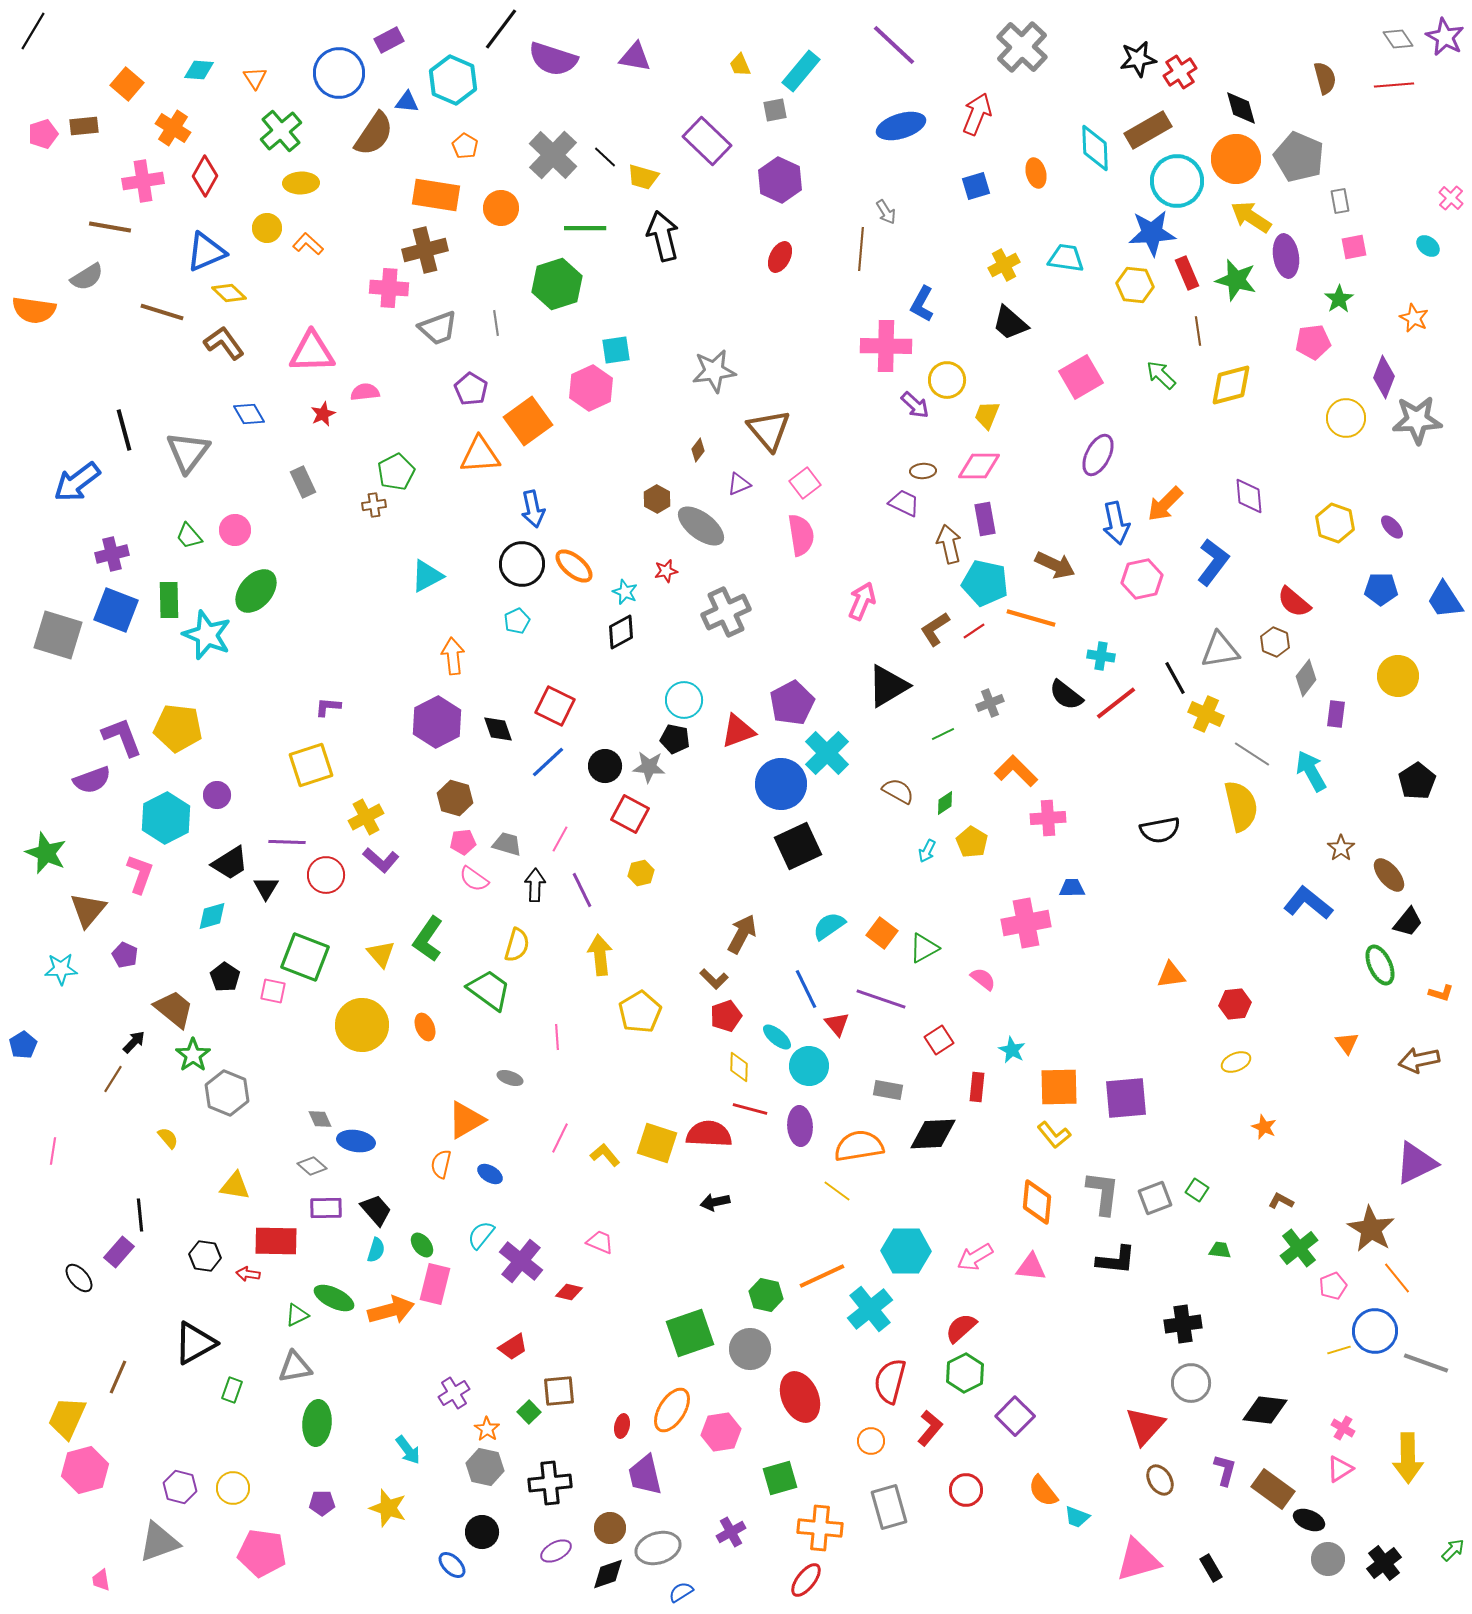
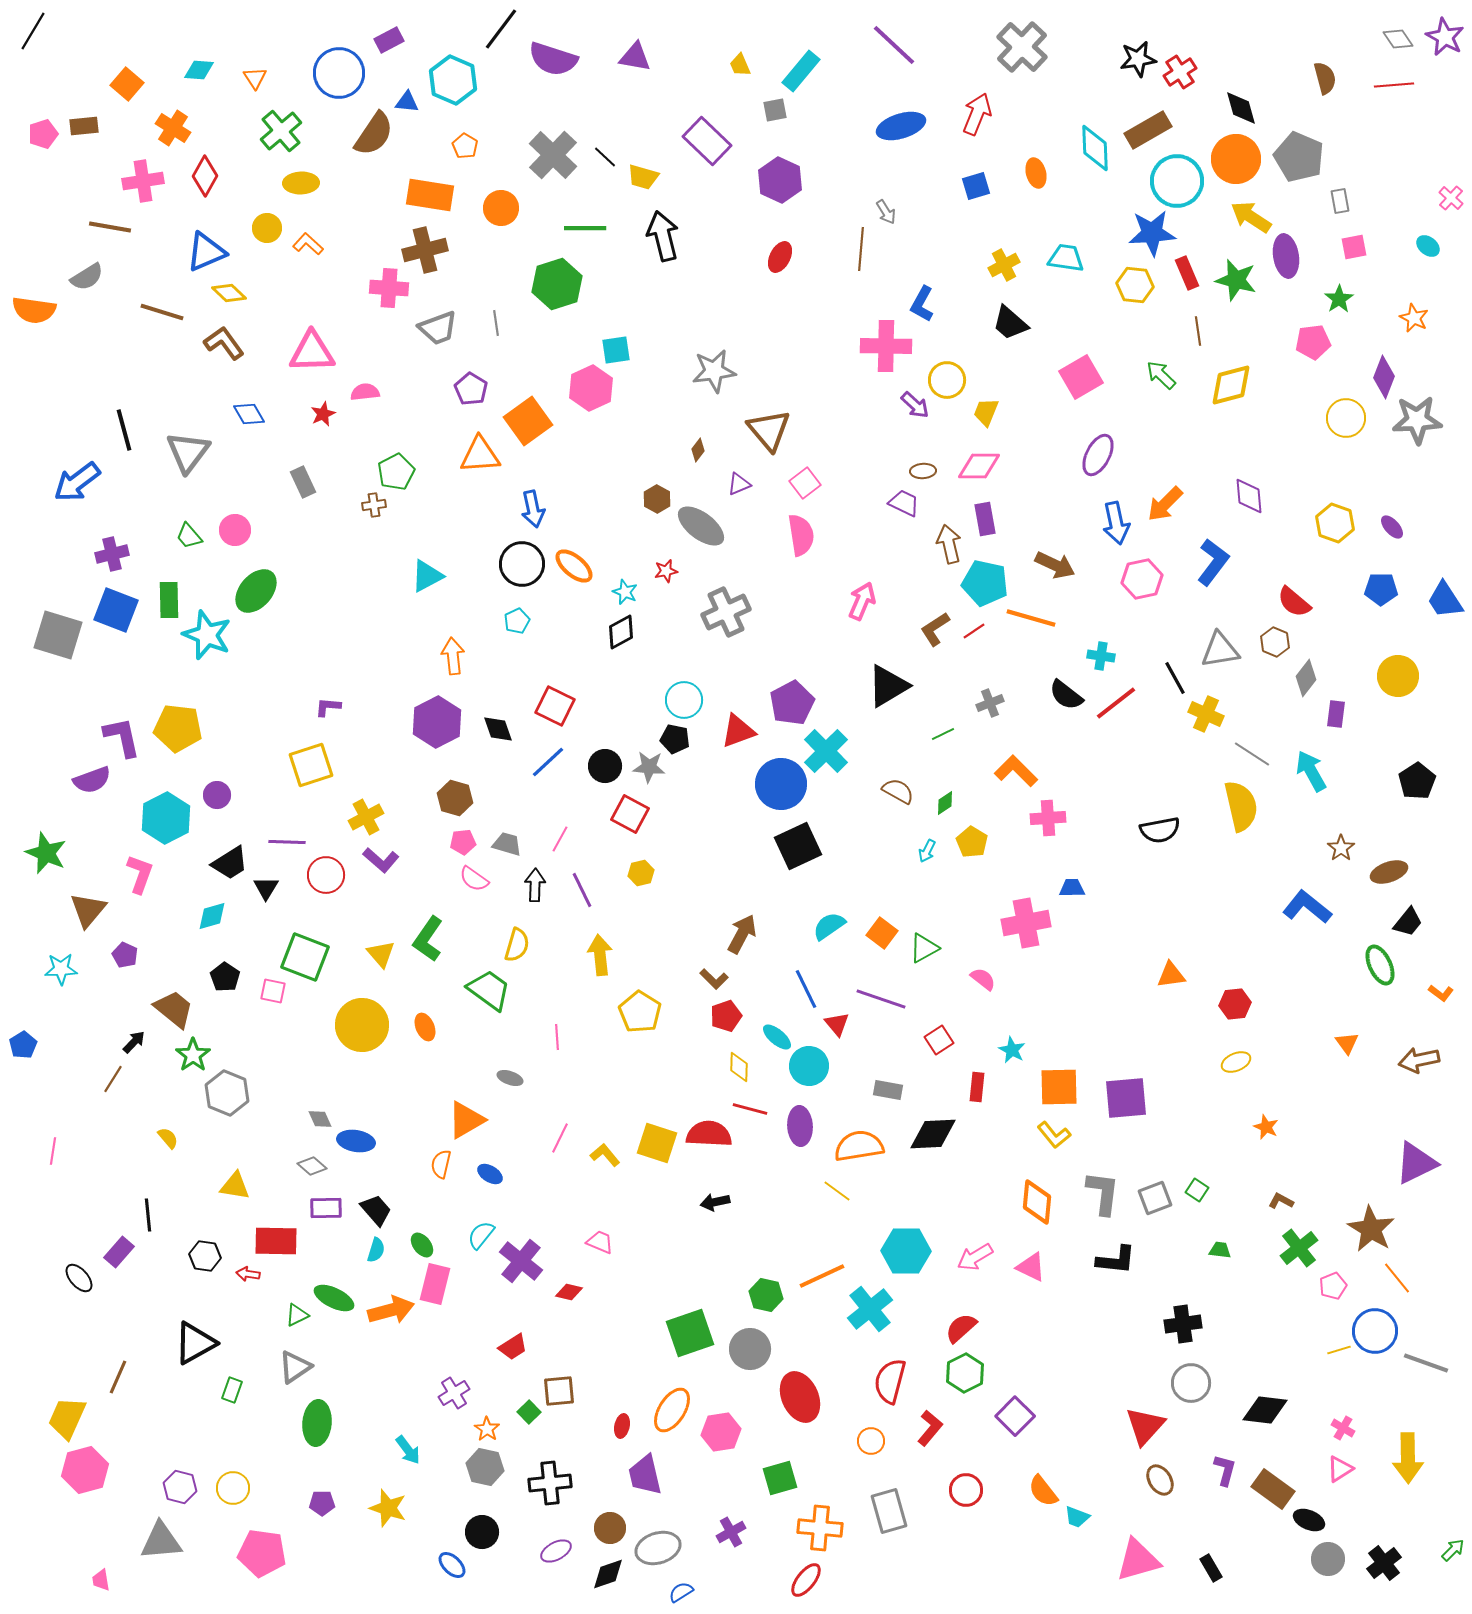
orange rectangle at (436, 195): moved 6 px left
yellow trapezoid at (987, 415): moved 1 px left, 3 px up
purple L-shape at (122, 737): rotated 9 degrees clockwise
cyan cross at (827, 753): moved 1 px left, 2 px up
brown ellipse at (1389, 875): moved 3 px up; rotated 69 degrees counterclockwise
blue L-shape at (1308, 903): moved 1 px left, 4 px down
orange L-shape at (1441, 993): rotated 20 degrees clockwise
yellow pentagon at (640, 1012): rotated 9 degrees counterclockwise
orange star at (1264, 1127): moved 2 px right
black line at (140, 1215): moved 8 px right
pink triangle at (1031, 1267): rotated 20 degrees clockwise
gray triangle at (295, 1367): rotated 24 degrees counterclockwise
gray rectangle at (889, 1507): moved 4 px down
gray triangle at (159, 1542): moved 2 px right, 1 px up; rotated 15 degrees clockwise
